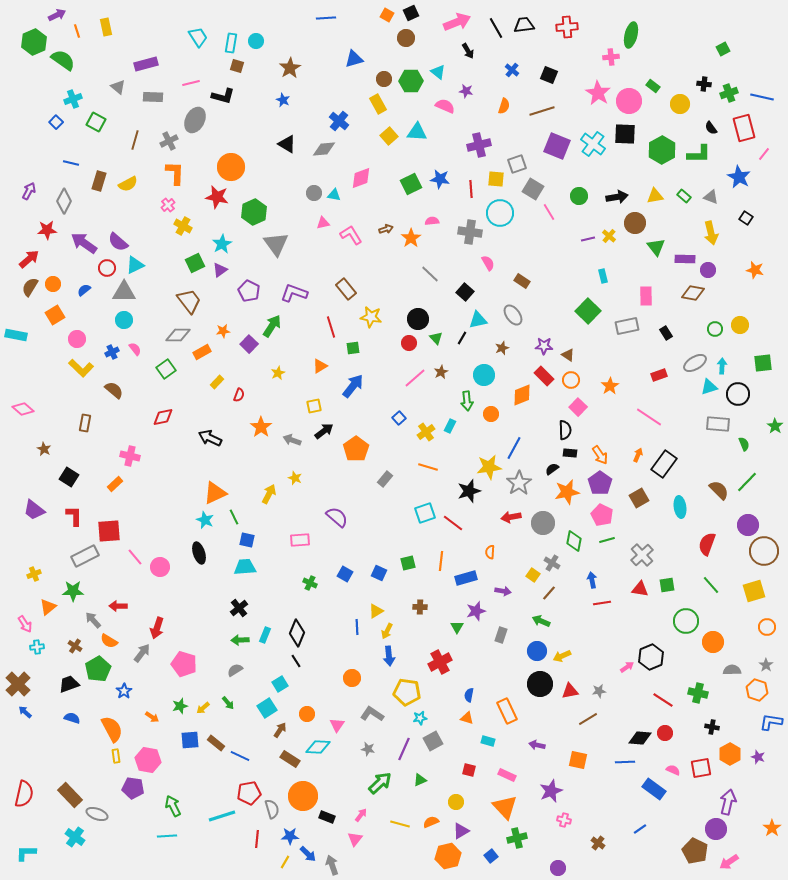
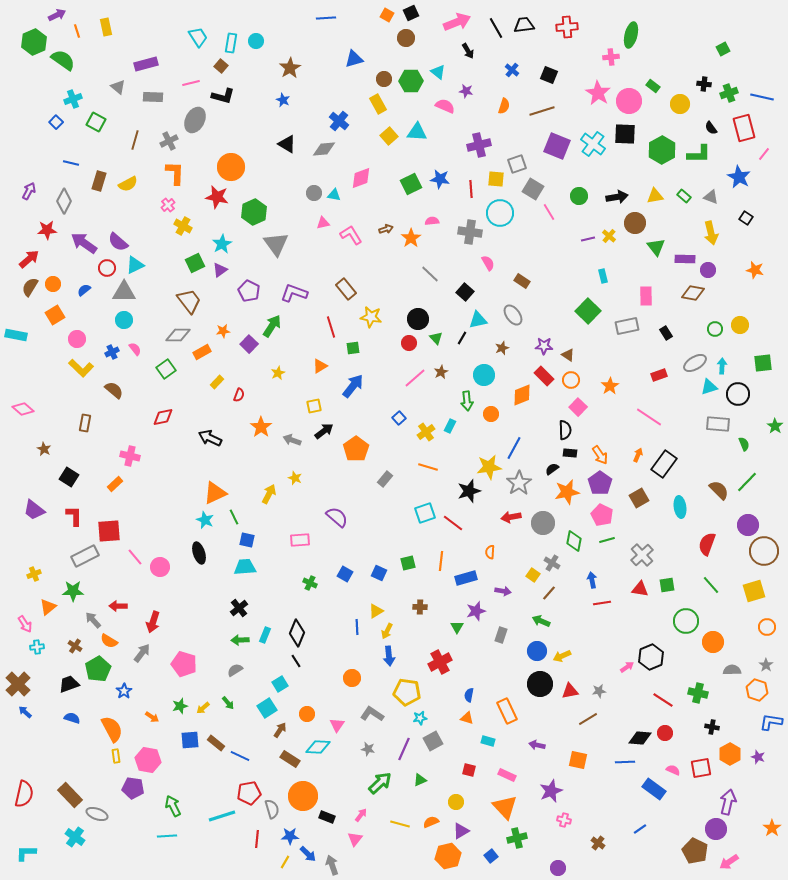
brown square at (237, 66): moved 16 px left; rotated 24 degrees clockwise
red arrow at (157, 628): moved 4 px left, 6 px up
